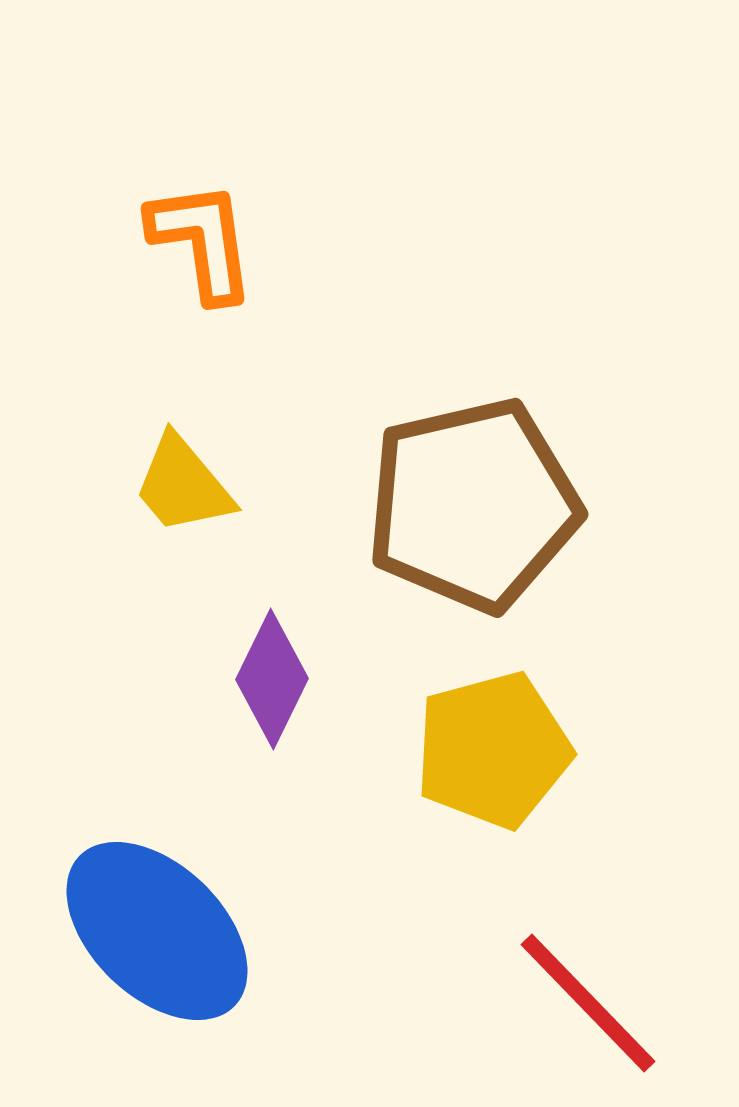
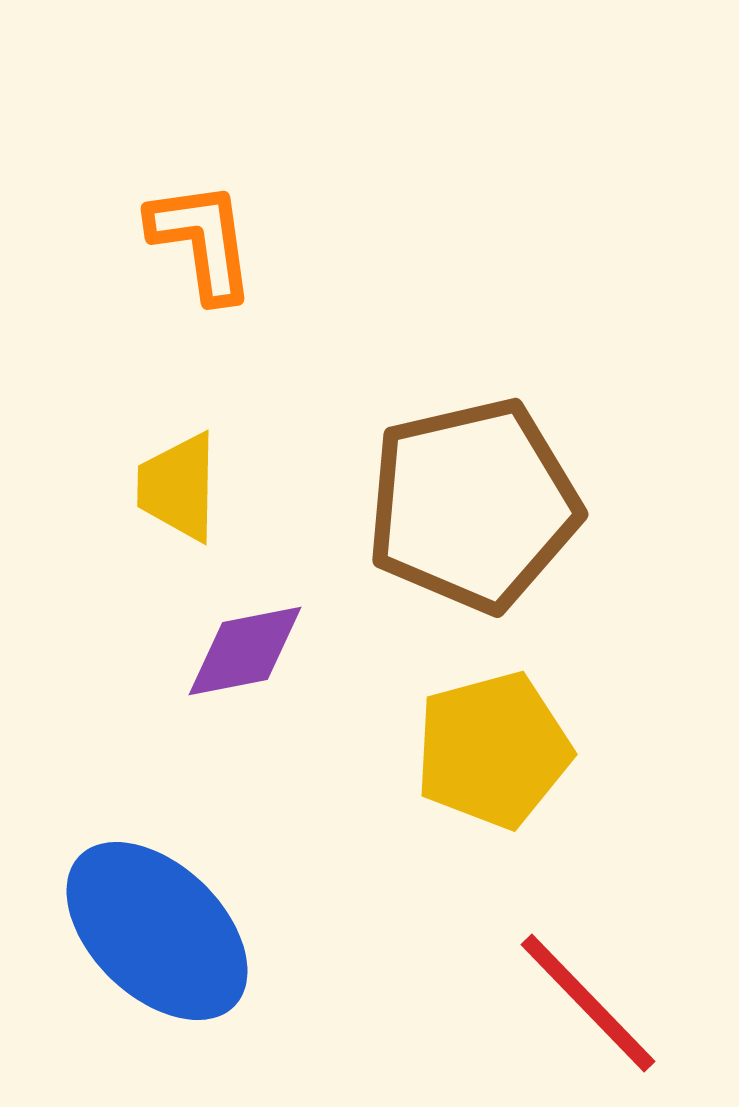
yellow trapezoid: moved 5 px left, 2 px down; rotated 41 degrees clockwise
purple diamond: moved 27 px left, 28 px up; rotated 53 degrees clockwise
